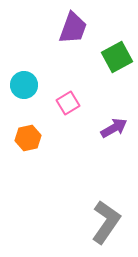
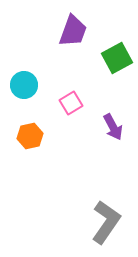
purple trapezoid: moved 3 px down
green square: moved 1 px down
pink square: moved 3 px right
purple arrow: moved 1 px left, 1 px up; rotated 92 degrees clockwise
orange hexagon: moved 2 px right, 2 px up
